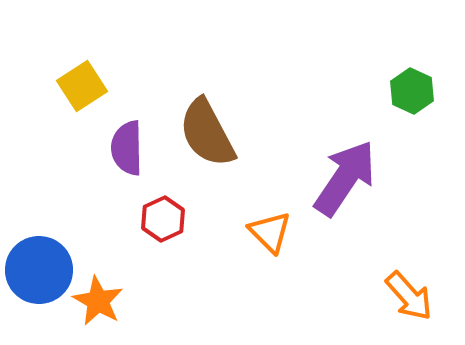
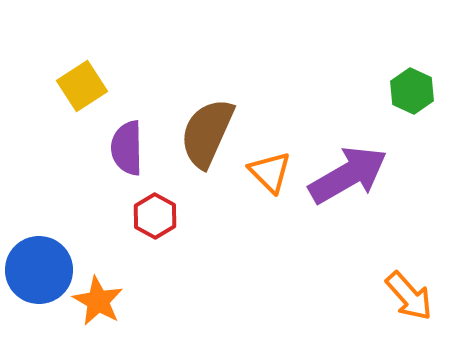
brown semicircle: rotated 52 degrees clockwise
purple arrow: moved 3 px right, 3 px up; rotated 26 degrees clockwise
red hexagon: moved 8 px left, 3 px up; rotated 6 degrees counterclockwise
orange triangle: moved 60 px up
